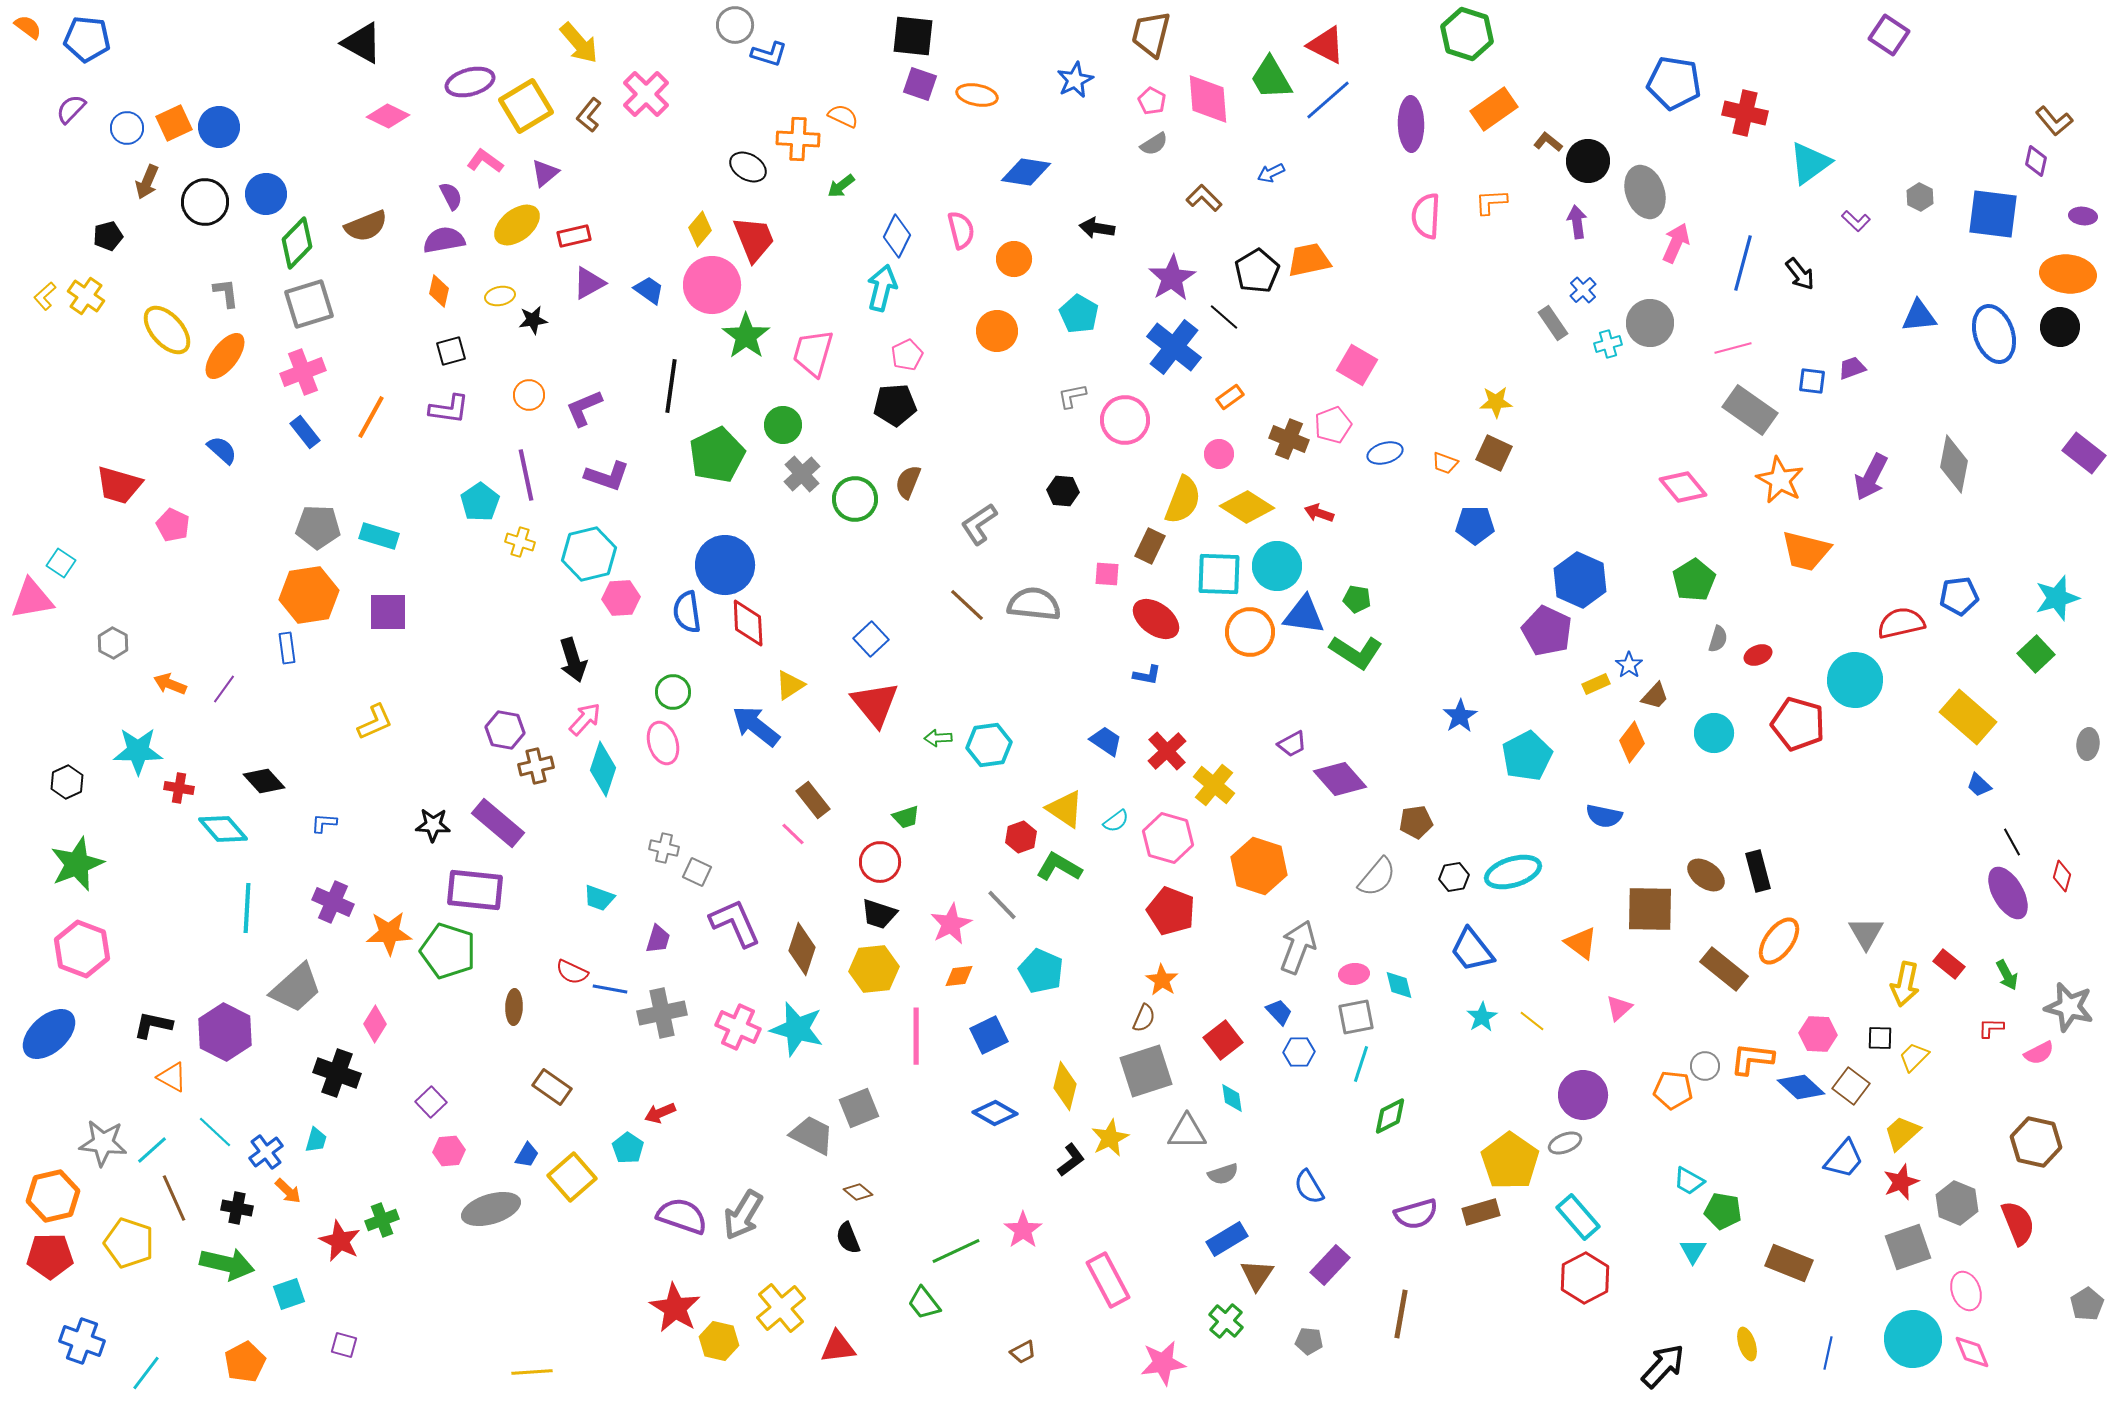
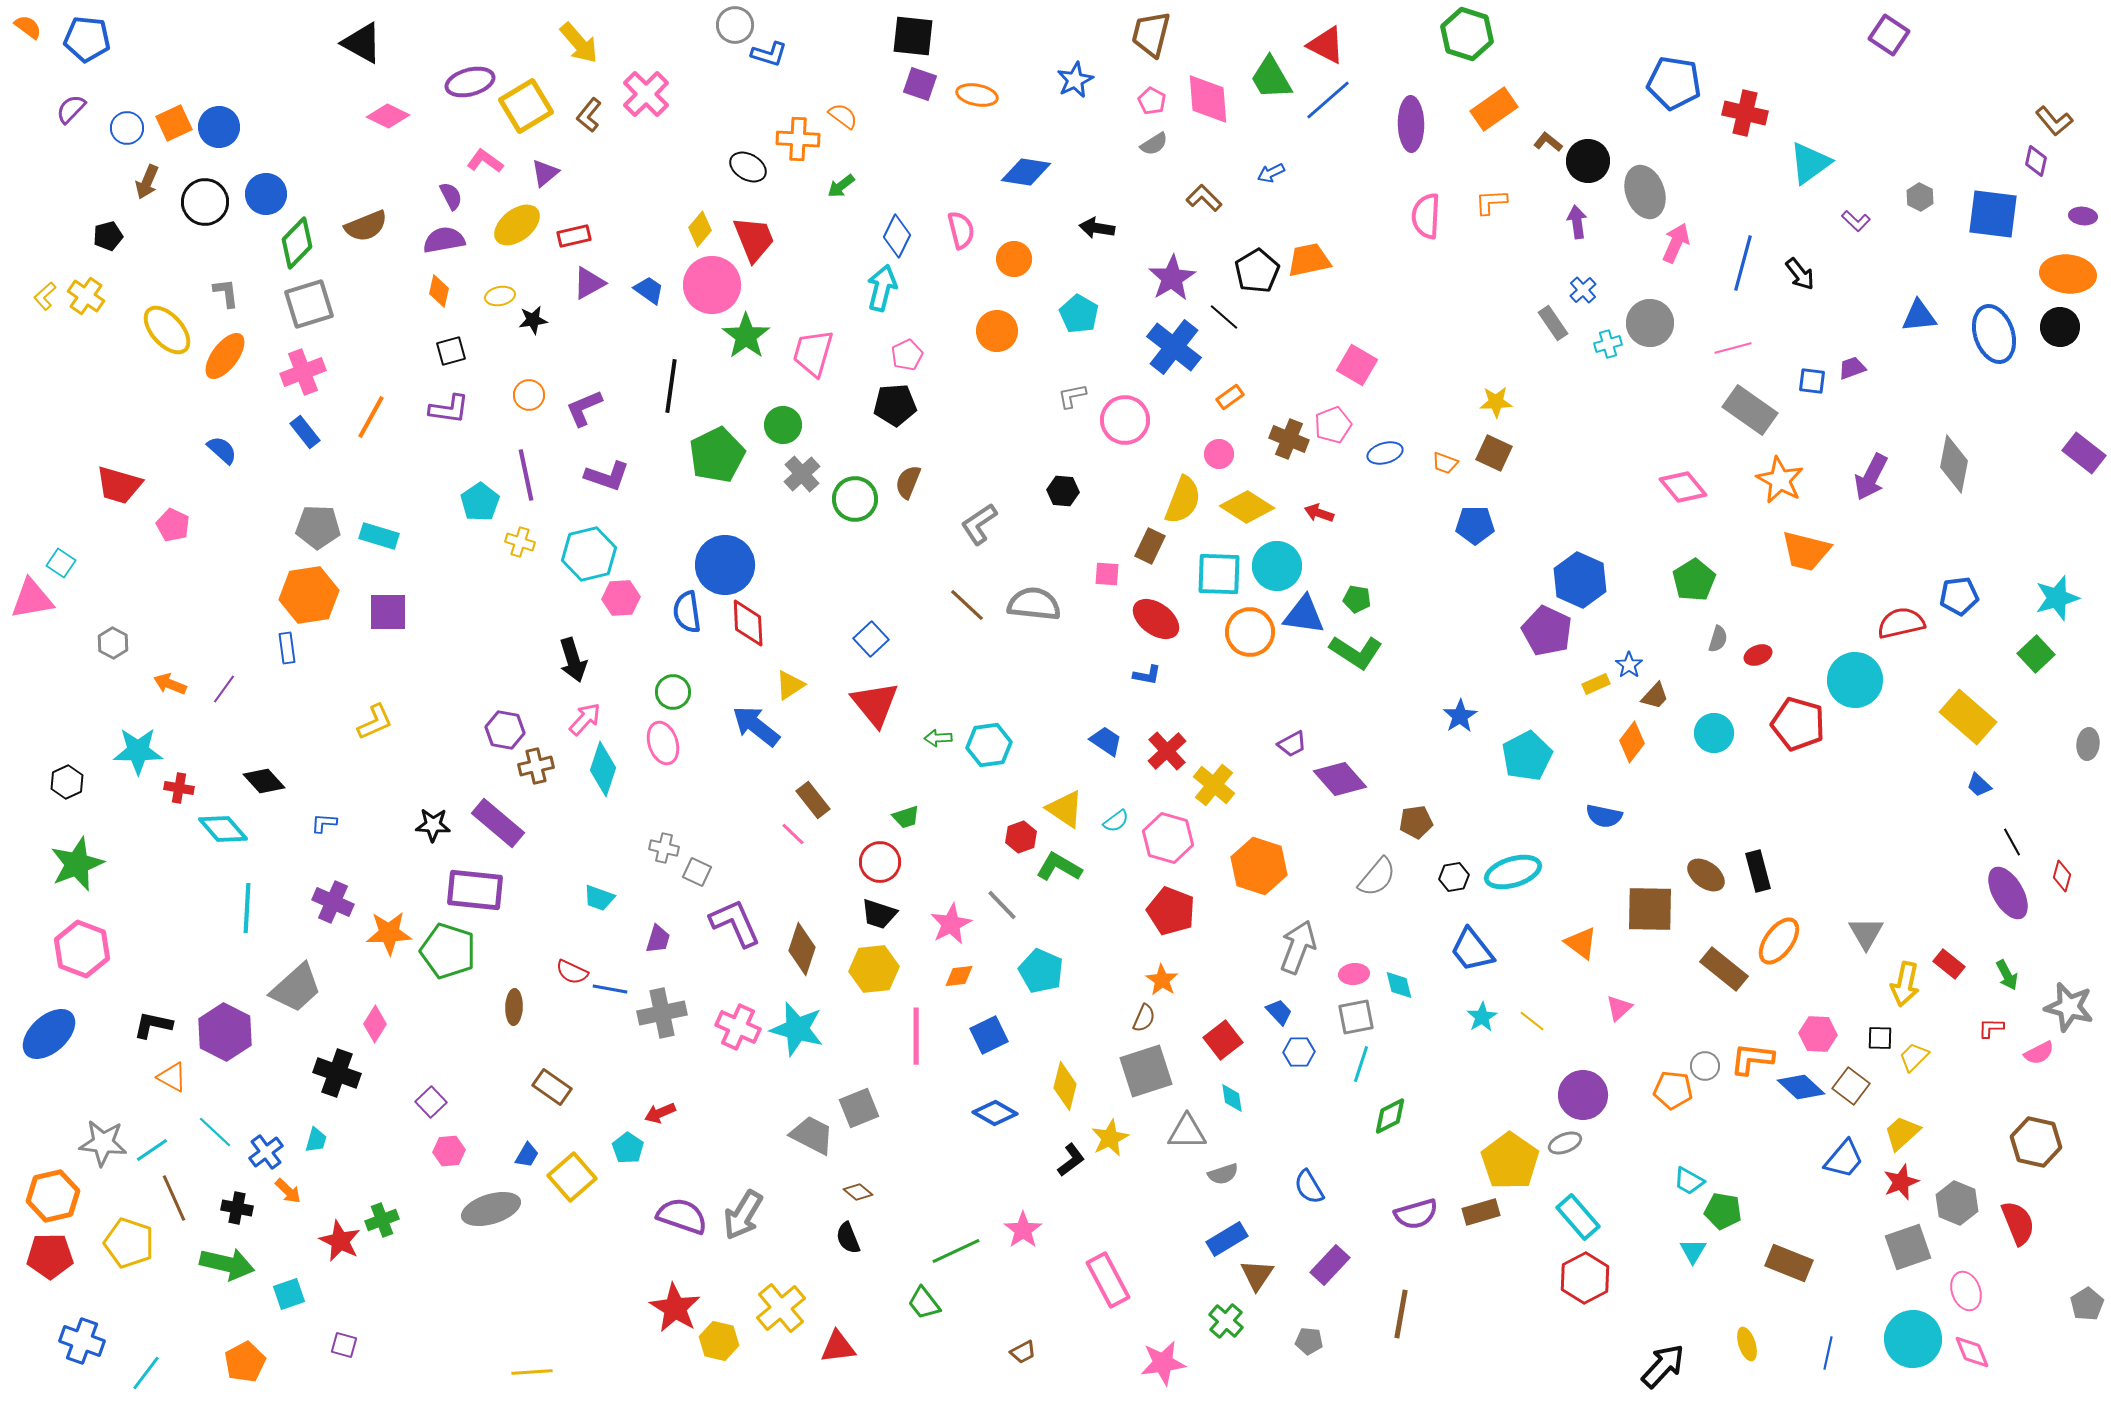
orange semicircle at (843, 116): rotated 12 degrees clockwise
cyan line at (152, 1150): rotated 8 degrees clockwise
